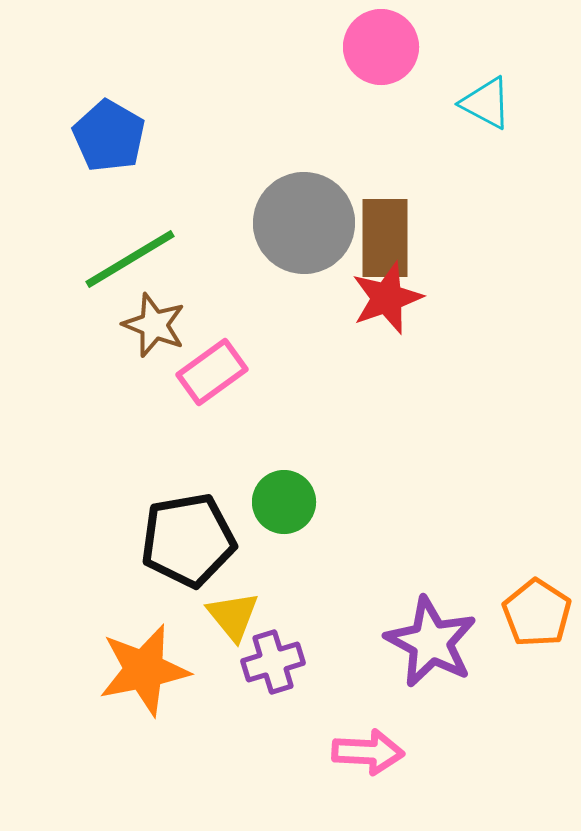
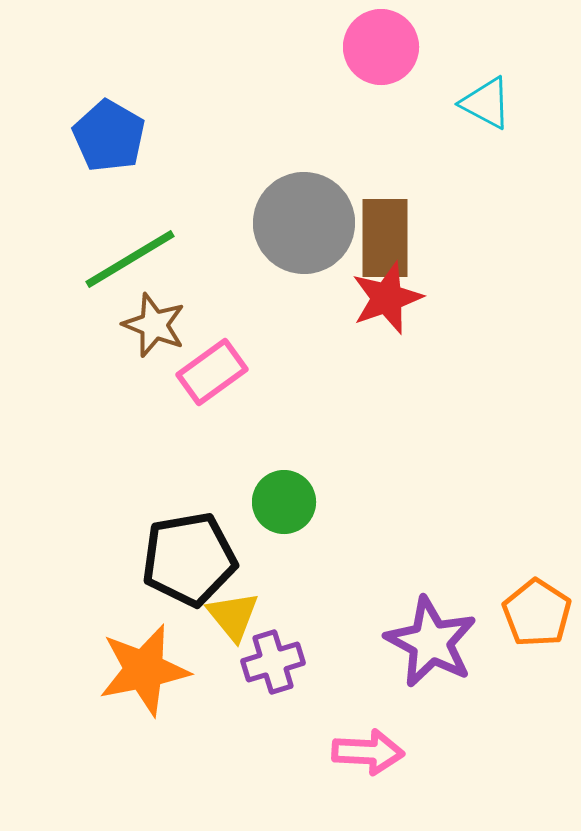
black pentagon: moved 1 px right, 19 px down
